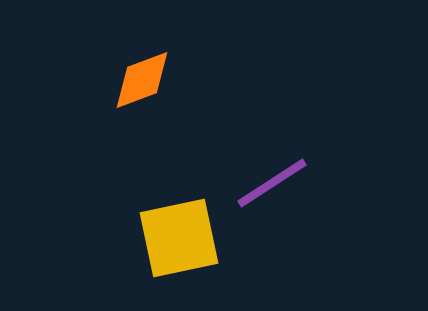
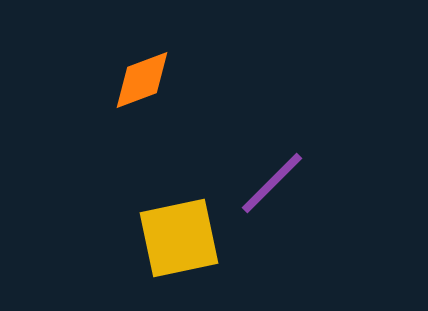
purple line: rotated 12 degrees counterclockwise
